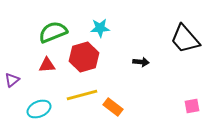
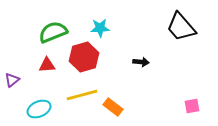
black trapezoid: moved 4 px left, 12 px up
